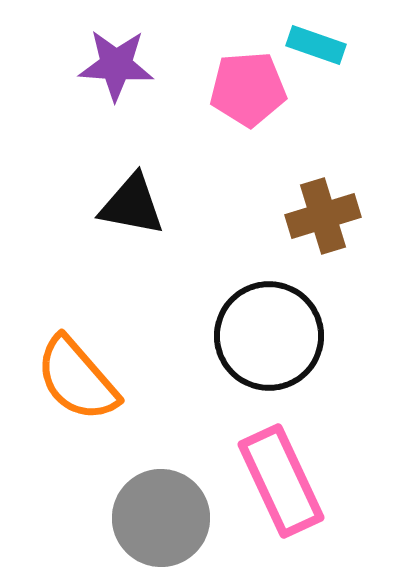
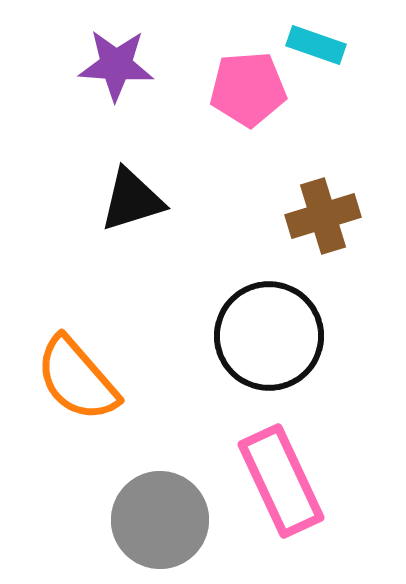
black triangle: moved 5 px up; rotated 28 degrees counterclockwise
gray circle: moved 1 px left, 2 px down
